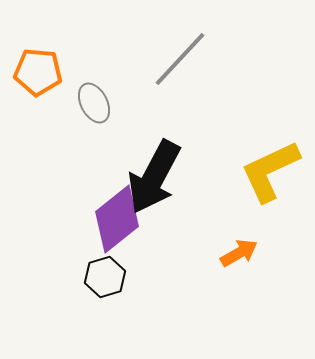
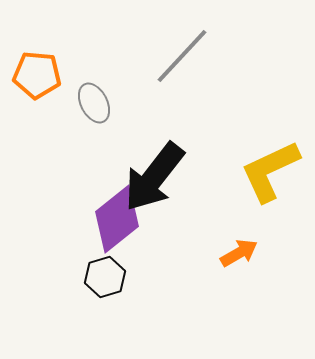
gray line: moved 2 px right, 3 px up
orange pentagon: moved 1 px left, 3 px down
black arrow: rotated 10 degrees clockwise
